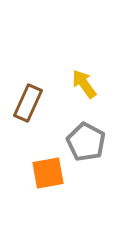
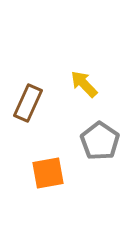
yellow arrow: rotated 8 degrees counterclockwise
gray pentagon: moved 14 px right, 1 px up; rotated 6 degrees clockwise
